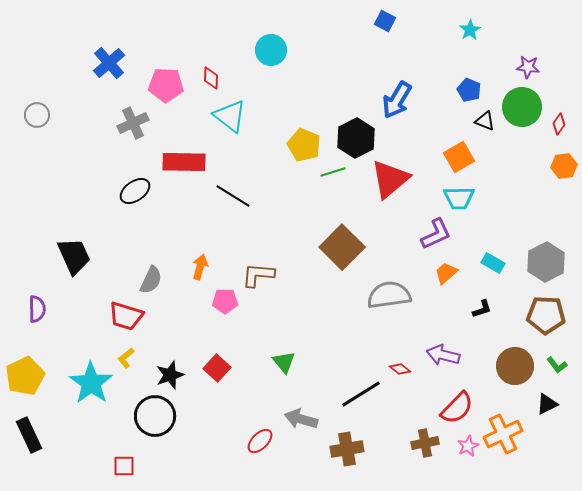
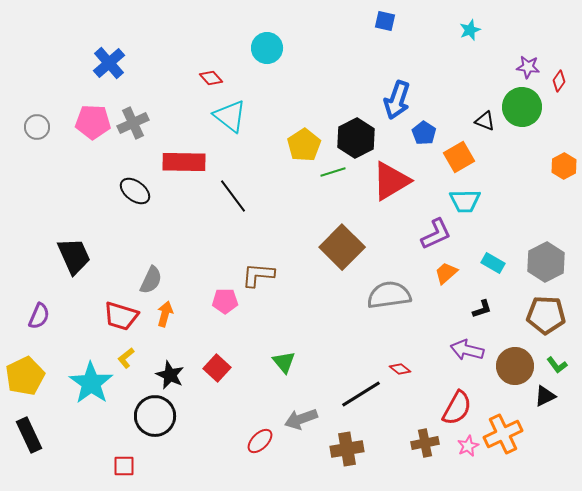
blue square at (385, 21): rotated 15 degrees counterclockwise
cyan star at (470, 30): rotated 10 degrees clockwise
cyan circle at (271, 50): moved 4 px left, 2 px up
red diamond at (211, 78): rotated 45 degrees counterclockwise
pink pentagon at (166, 85): moved 73 px left, 37 px down
blue pentagon at (469, 90): moved 45 px left, 43 px down; rotated 10 degrees clockwise
blue arrow at (397, 100): rotated 12 degrees counterclockwise
gray circle at (37, 115): moved 12 px down
red diamond at (559, 124): moved 43 px up
yellow pentagon at (304, 145): rotated 16 degrees clockwise
orange hexagon at (564, 166): rotated 20 degrees counterclockwise
red triangle at (390, 179): moved 1 px right, 2 px down; rotated 9 degrees clockwise
black ellipse at (135, 191): rotated 72 degrees clockwise
black line at (233, 196): rotated 21 degrees clockwise
cyan trapezoid at (459, 198): moved 6 px right, 3 px down
orange arrow at (200, 267): moved 35 px left, 47 px down
purple semicircle at (37, 309): moved 2 px right, 7 px down; rotated 24 degrees clockwise
red trapezoid at (126, 316): moved 5 px left
purple arrow at (443, 355): moved 24 px right, 5 px up
black star at (170, 375): rotated 28 degrees counterclockwise
black triangle at (547, 404): moved 2 px left, 8 px up
red semicircle at (457, 408): rotated 15 degrees counterclockwise
gray arrow at (301, 419): rotated 36 degrees counterclockwise
